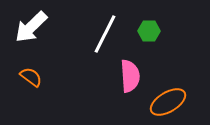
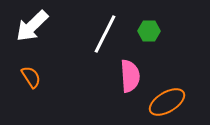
white arrow: moved 1 px right, 1 px up
orange semicircle: rotated 20 degrees clockwise
orange ellipse: moved 1 px left
